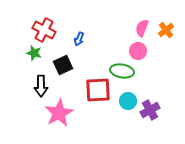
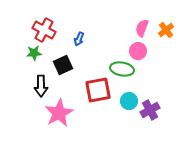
green star: rotated 21 degrees counterclockwise
green ellipse: moved 2 px up
red square: rotated 8 degrees counterclockwise
cyan circle: moved 1 px right
